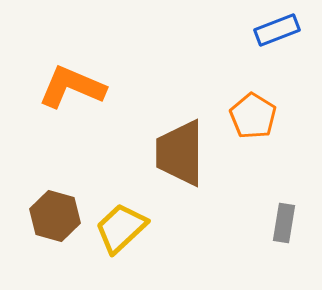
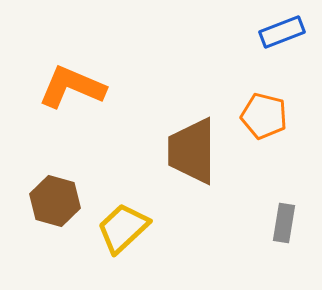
blue rectangle: moved 5 px right, 2 px down
orange pentagon: moved 11 px right; rotated 18 degrees counterclockwise
brown trapezoid: moved 12 px right, 2 px up
brown hexagon: moved 15 px up
yellow trapezoid: moved 2 px right
